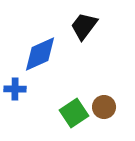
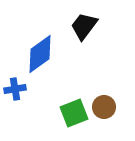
blue diamond: rotated 12 degrees counterclockwise
blue cross: rotated 10 degrees counterclockwise
green square: rotated 12 degrees clockwise
